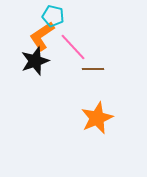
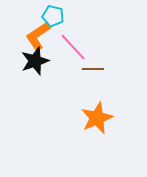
orange L-shape: moved 4 px left
